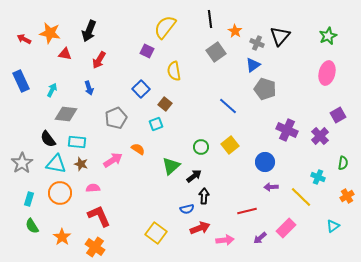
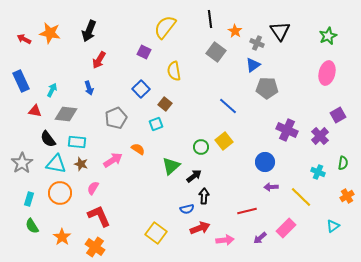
black triangle at (280, 36): moved 5 px up; rotated 15 degrees counterclockwise
purple square at (147, 51): moved 3 px left, 1 px down
gray square at (216, 52): rotated 18 degrees counterclockwise
red triangle at (65, 54): moved 30 px left, 57 px down
gray pentagon at (265, 89): moved 2 px right, 1 px up; rotated 15 degrees counterclockwise
yellow square at (230, 145): moved 6 px left, 4 px up
cyan cross at (318, 177): moved 5 px up
pink semicircle at (93, 188): rotated 56 degrees counterclockwise
